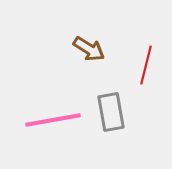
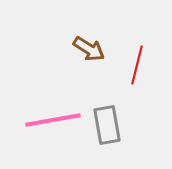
red line: moved 9 px left
gray rectangle: moved 4 px left, 13 px down
